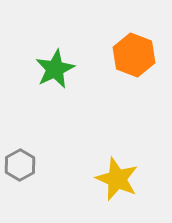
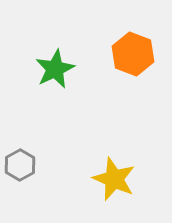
orange hexagon: moved 1 px left, 1 px up
yellow star: moved 3 px left
